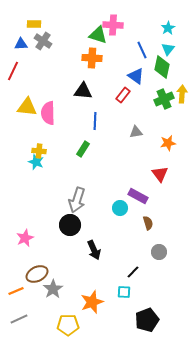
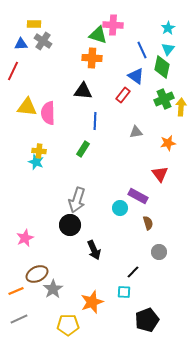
yellow arrow at (182, 94): moved 1 px left, 13 px down
